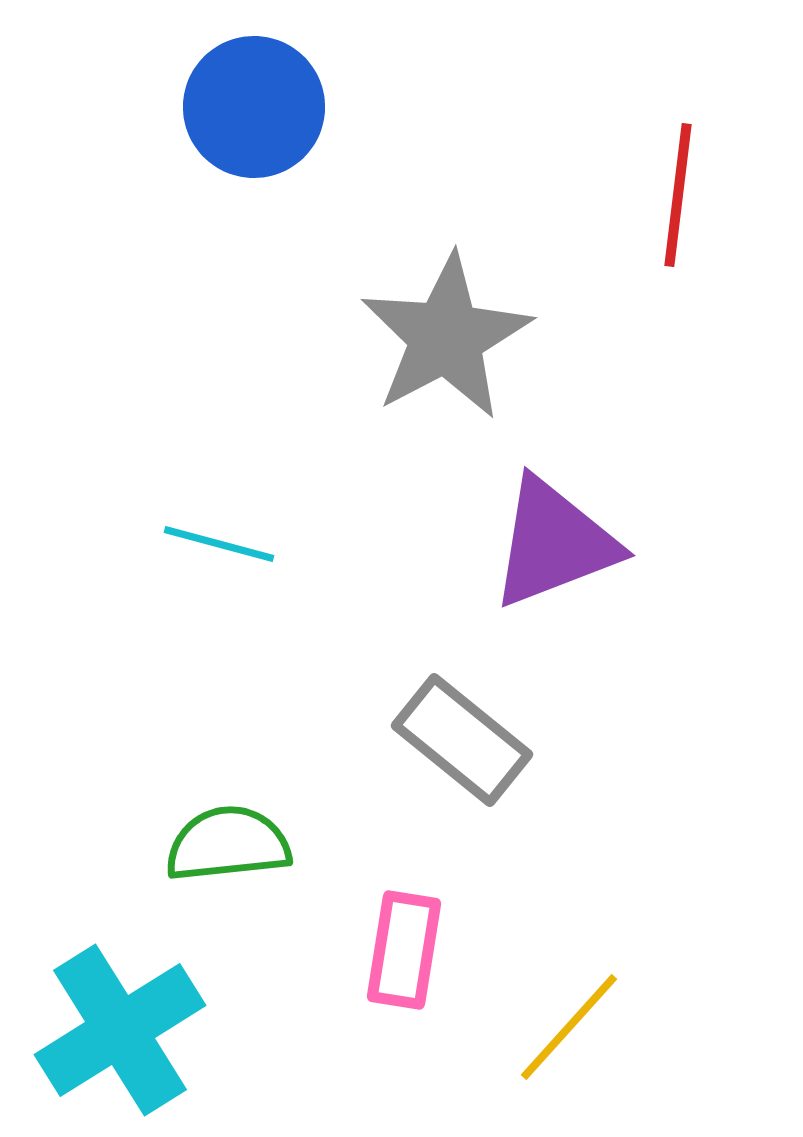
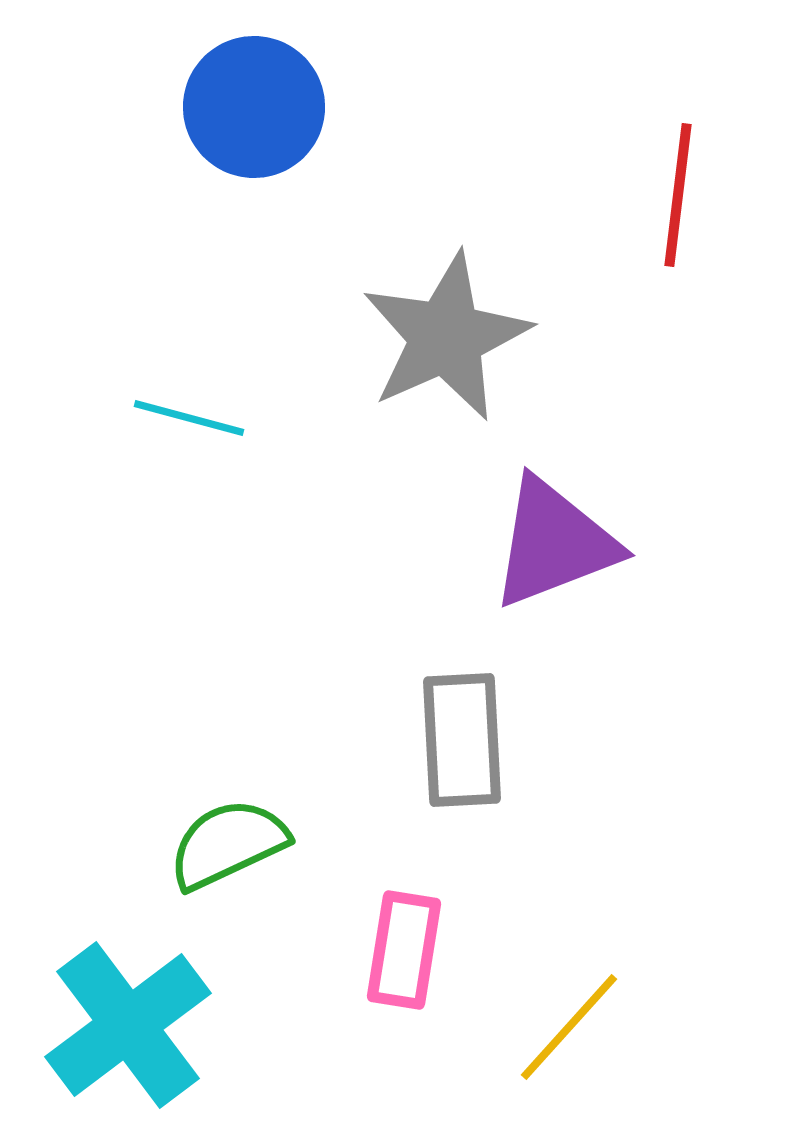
gray star: rotated 4 degrees clockwise
cyan line: moved 30 px left, 126 px up
gray rectangle: rotated 48 degrees clockwise
green semicircle: rotated 19 degrees counterclockwise
cyan cross: moved 8 px right, 5 px up; rotated 5 degrees counterclockwise
